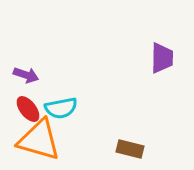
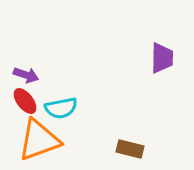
red ellipse: moved 3 px left, 8 px up
orange triangle: rotated 36 degrees counterclockwise
